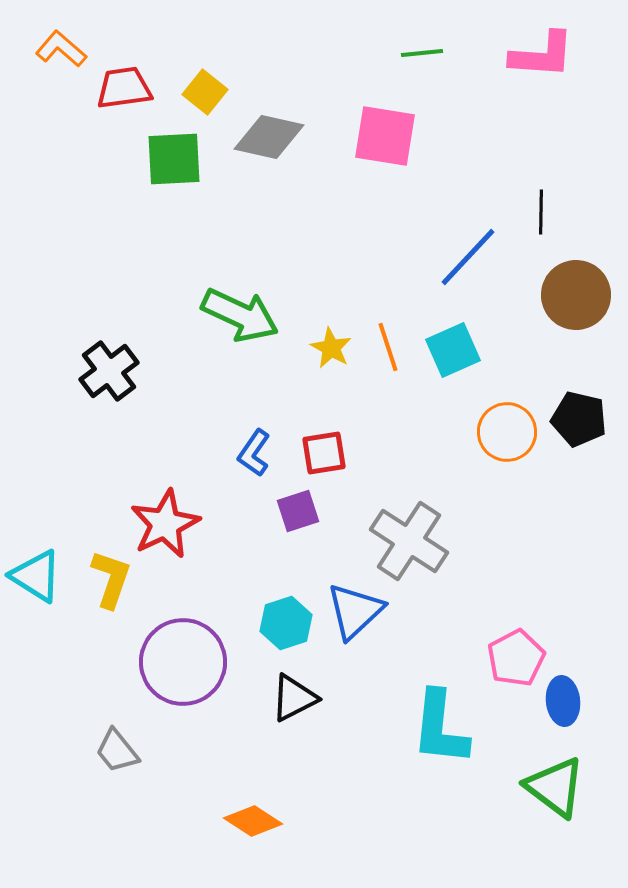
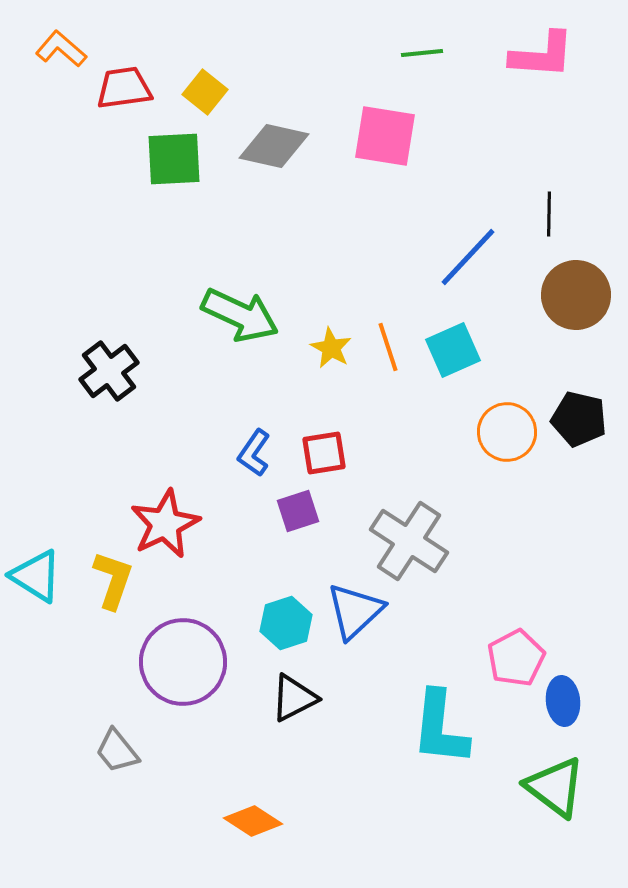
gray diamond: moved 5 px right, 9 px down
black line: moved 8 px right, 2 px down
yellow L-shape: moved 2 px right, 1 px down
